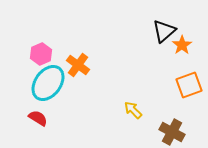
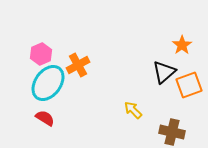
black triangle: moved 41 px down
orange cross: rotated 25 degrees clockwise
red semicircle: moved 7 px right
brown cross: rotated 15 degrees counterclockwise
